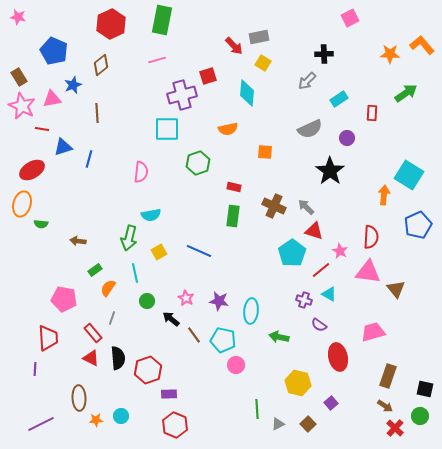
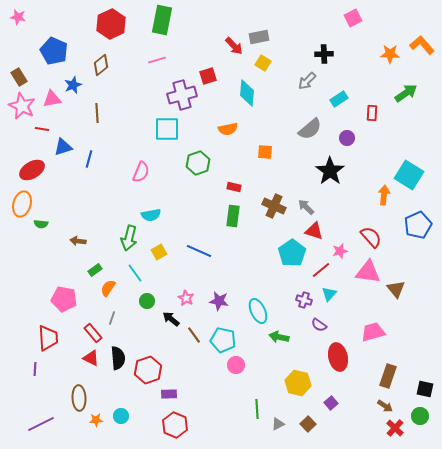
pink square at (350, 18): moved 3 px right
gray semicircle at (310, 129): rotated 15 degrees counterclockwise
pink semicircle at (141, 172): rotated 15 degrees clockwise
red semicircle at (371, 237): rotated 45 degrees counterclockwise
pink star at (340, 251): rotated 28 degrees clockwise
cyan line at (135, 273): rotated 24 degrees counterclockwise
cyan triangle at (329, 294): rotated 42 degrees clockwise
cyan ellipse at (251, 311): moved 7 px right; rotated 30 degrees counterclockwise
